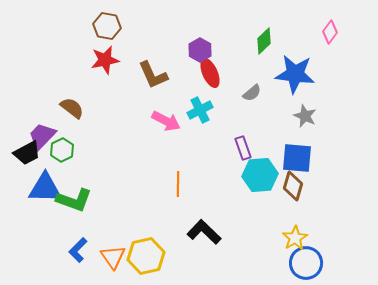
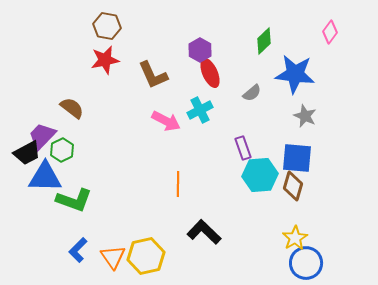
blue triangle: moved 11 px up
